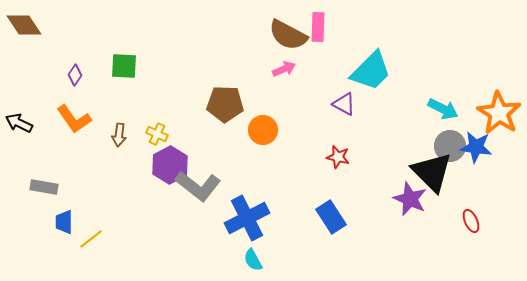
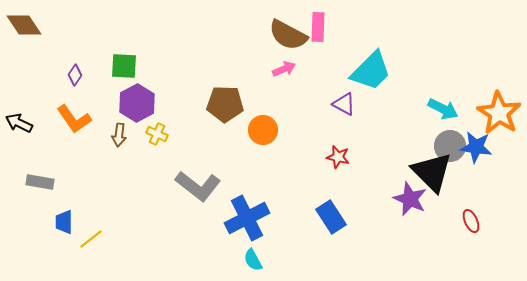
purple hexagon: moved 33 px left, 62 px up
gray rectangle: moved 4 px left, 5 px up
